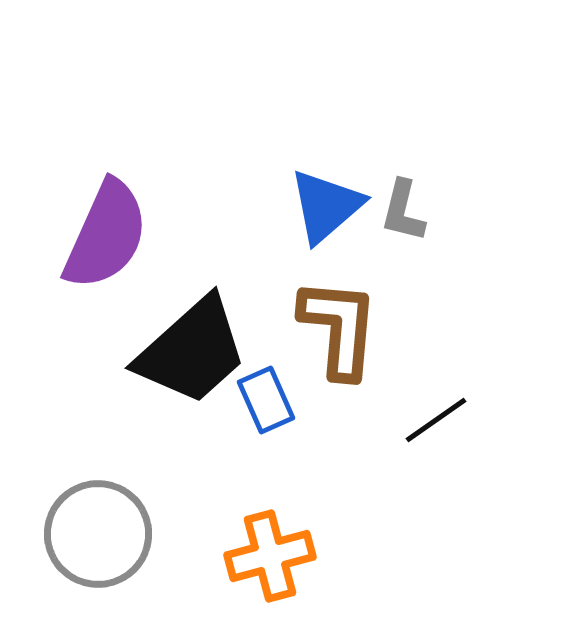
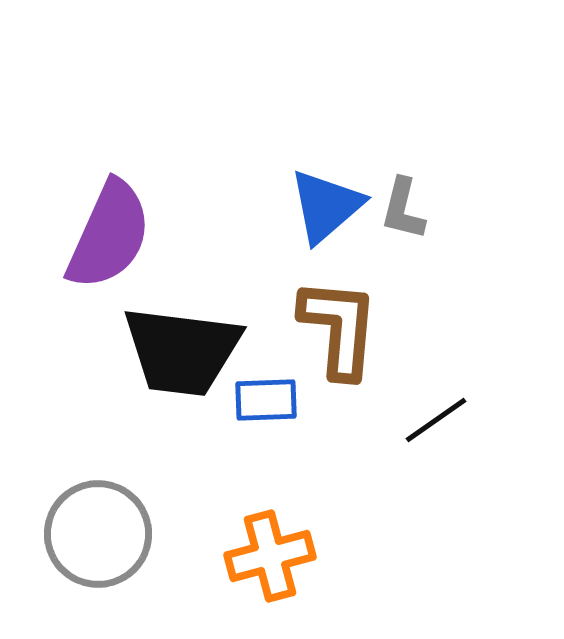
gray L-shape: moved 2 px up
purple semicircle: moved 3 px right
black trapezoid: moved 10 px left; rotated 49 degrees clockwise
blue rectangle: rotated 68 degrees counterclockwise
